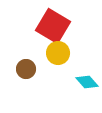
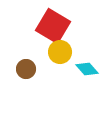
yellow circle: moved 2 px right, 1 px up
cyan diamond: moved 13 px up
